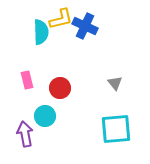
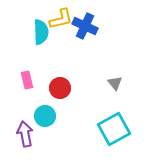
cyan square: moved 2 px left; rotated 24 degrees counterclockwise
